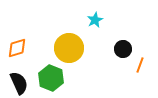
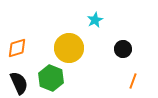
orange line: moved 7 px left, 16 px down
